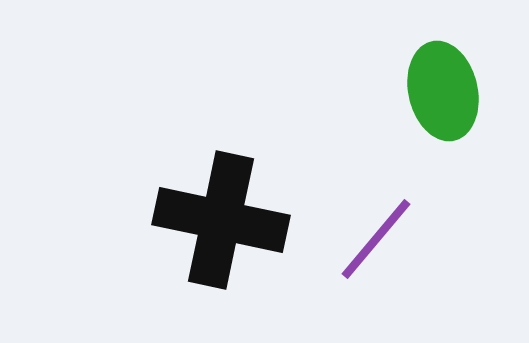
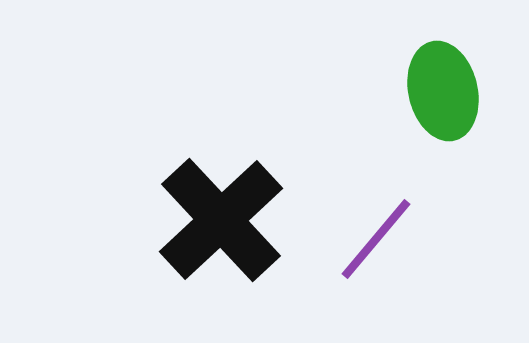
black cross: rotated 35 degrees clockwise
